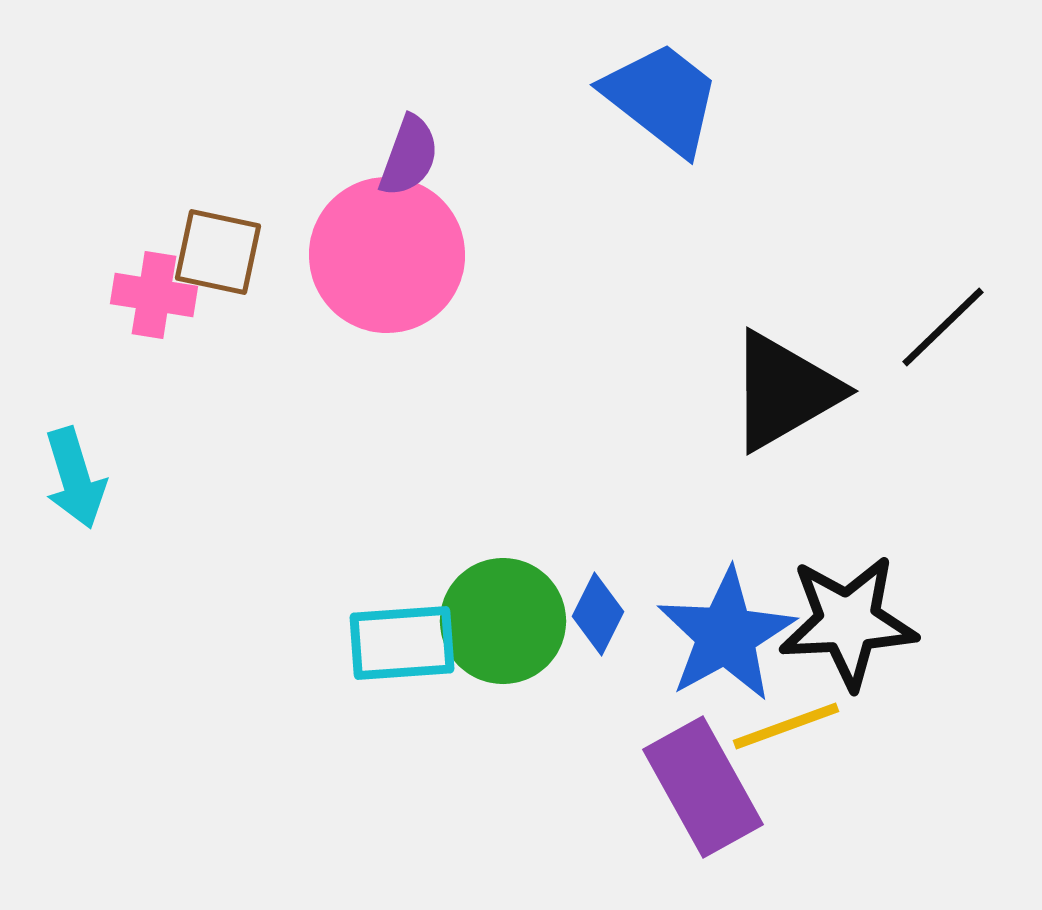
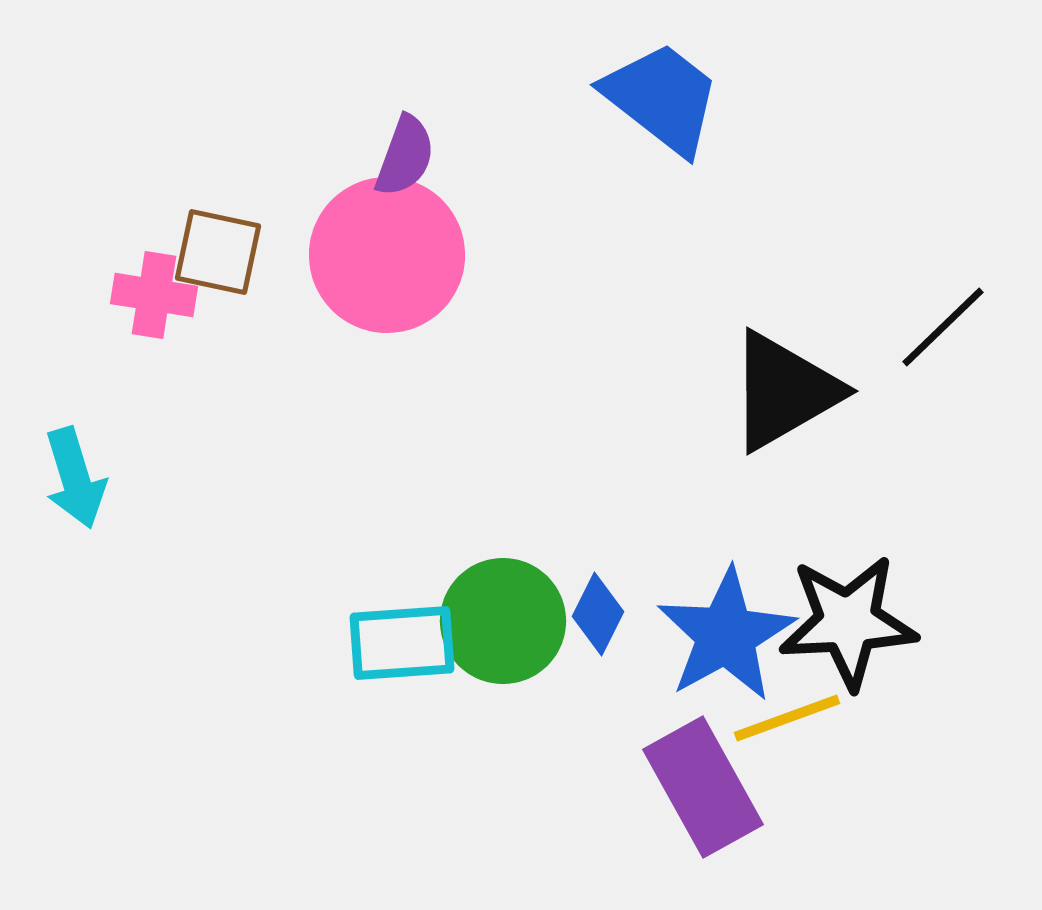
purple semicircle: moved 4 px left
yellow line: moved 1 px right, 8 px up
